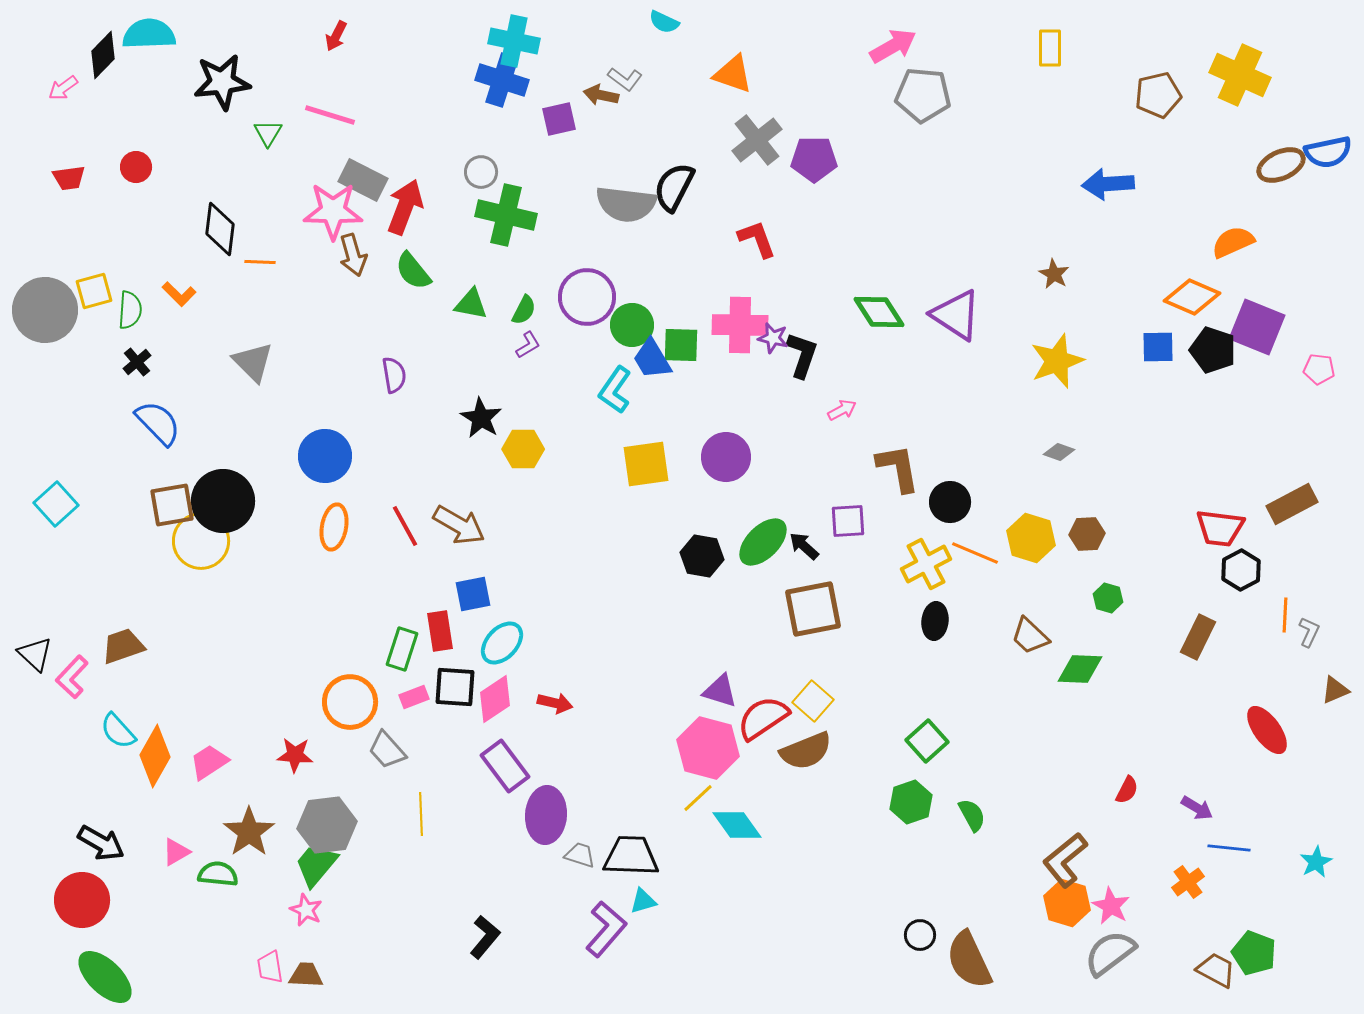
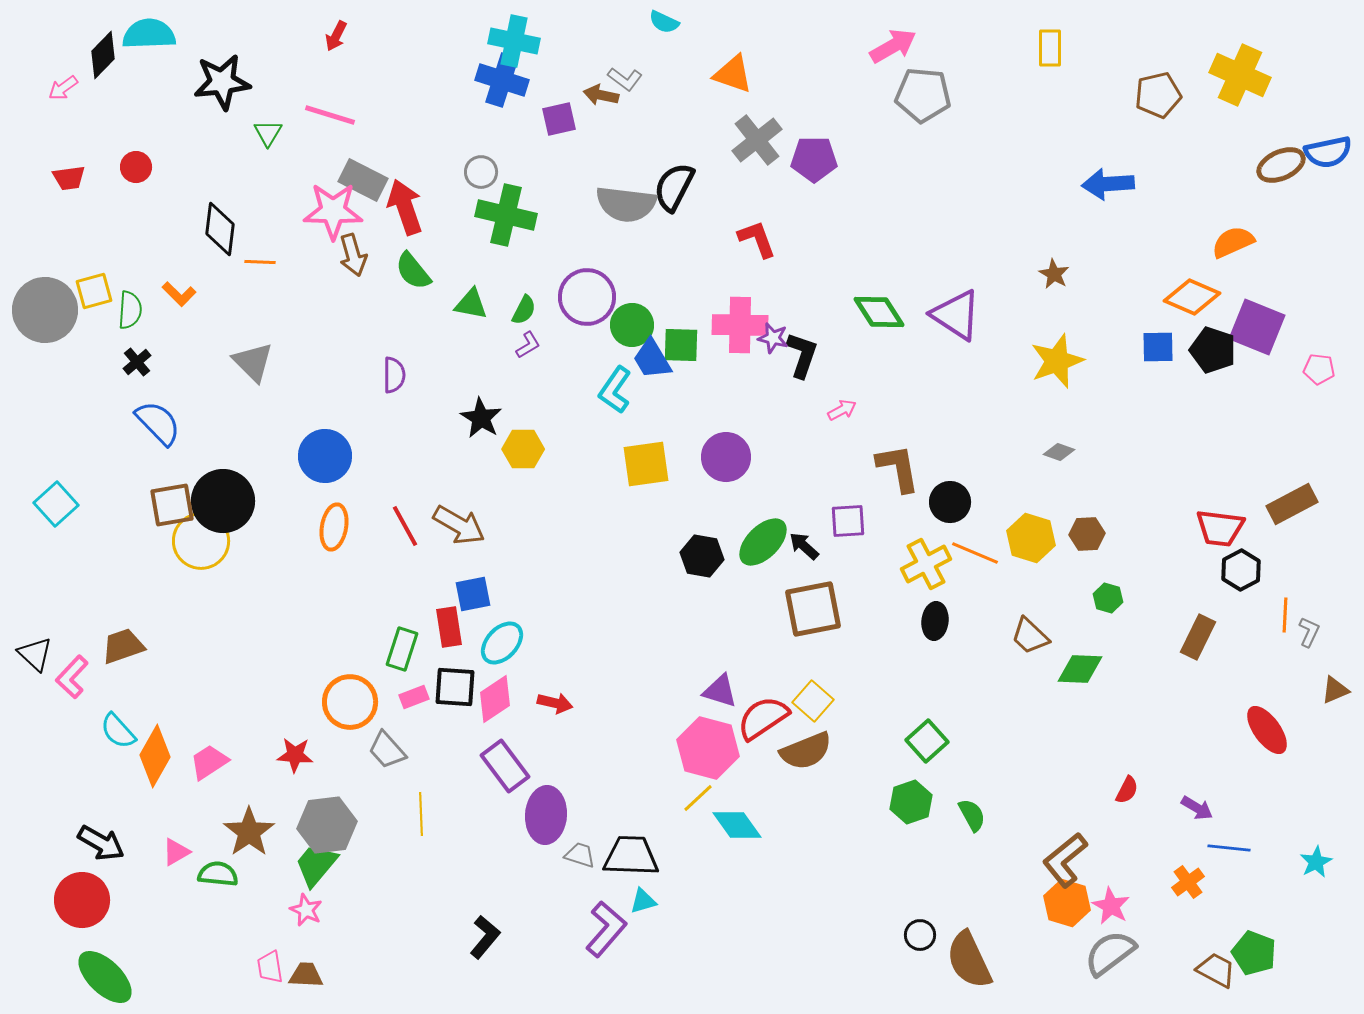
red arrow at (405, 207): rotated 40 degrees counterclockwise
purple semicircle at (394, 375): rotated 9 degrees clockwise
red rectangle at (440, 631): moved 9 px right, 4 px up
